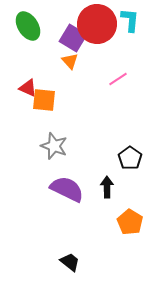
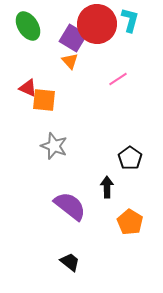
cyan L-shape: rotated 10 degrees clockwise
purple semicircle: moved 3 px right, 17 px down; rotated 12 degrees clockwise
